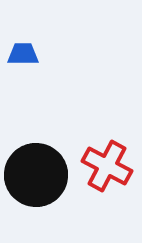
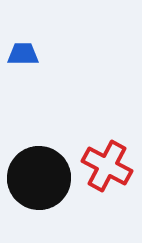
black circle: moved 3 px right, 3 px down
